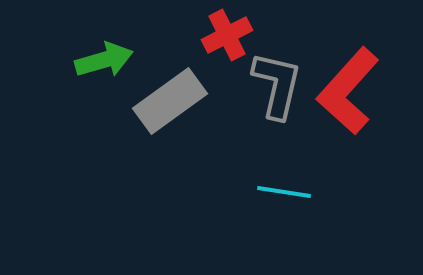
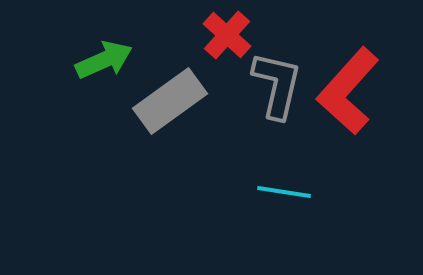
red cross: rotated 21 degrees counterclockwise
green arrow: rotated 8 degrees counterclockwise
